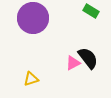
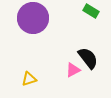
pink triangle: moved 7 px down
yellow triangle: moved 2 px left
